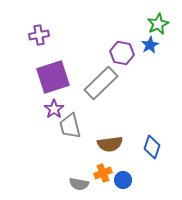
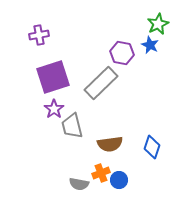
blue star: rotated 18 degrees counterclockwise
gray trapezoid: moved 2 px right
orange cross: moved 2 px left
blue circle: moved 4 px left
